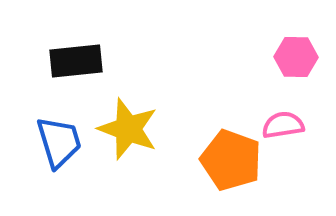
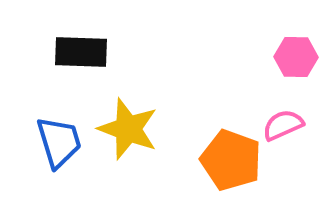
black rectangle: moved 5 px right, 9 px up; rotated 8 degrees clockwise
pink semicircle: rotated 15 degrees counterclockwise
